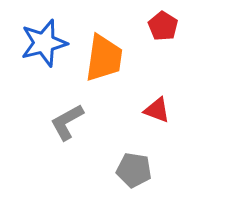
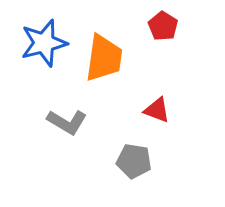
gray L-shape: rotated 120 degrees counterclockwise
gray pentagon: moved 9 px up
